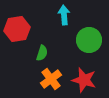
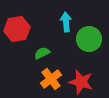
cyan arrow: moved 2 px right, 7 px down
green circle: moved 1 px up
green semicircle: rotated 133 degrees counterclockwise
red star: moved 3 px left, 2 px down
